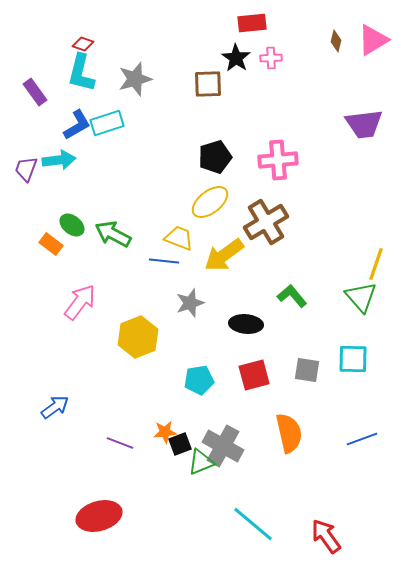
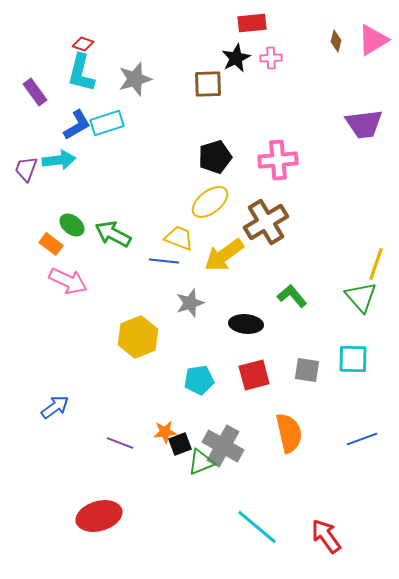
black star at (236, 58): rotated 12 degrees clockwise
pink arrow at (80, 302): moved 12 px left, 21 px up; rotated 78 degrees clockwise
cyan line at (253, 524): moved 4 px right, 3 px down
